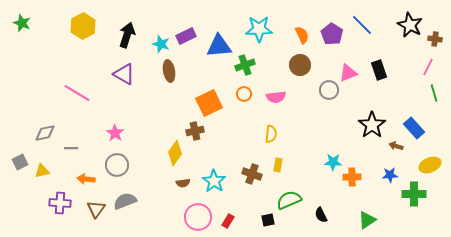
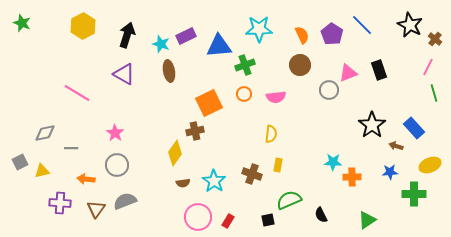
brown cross at (435, 39): rotated 32 degrees clockwise
blue star at (390, 175): moved 3 px up
